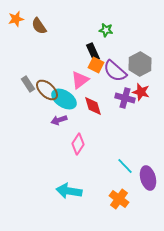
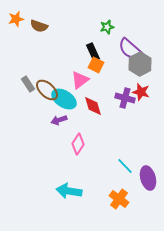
brown semicircle: rotated 36 degrees counterclockwise
green star: moved 1 px right, 3 px up; rotated 24 degrees counterclockwise
purple semicircle: moved 15 px right, 22 px up
